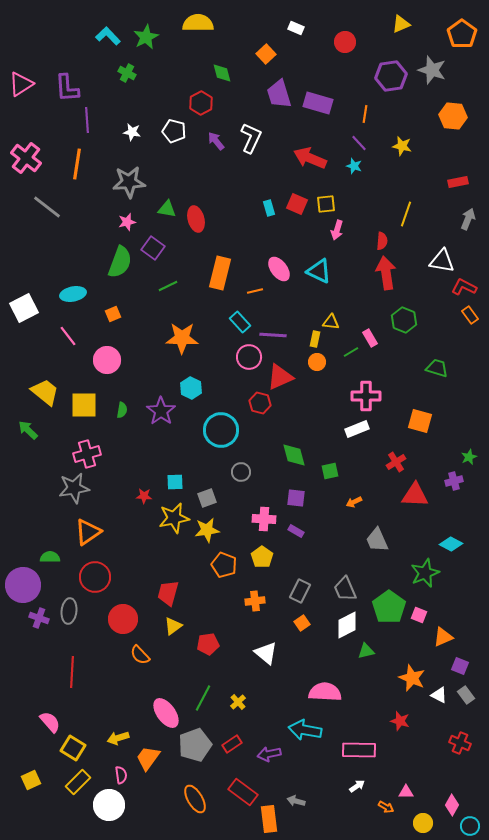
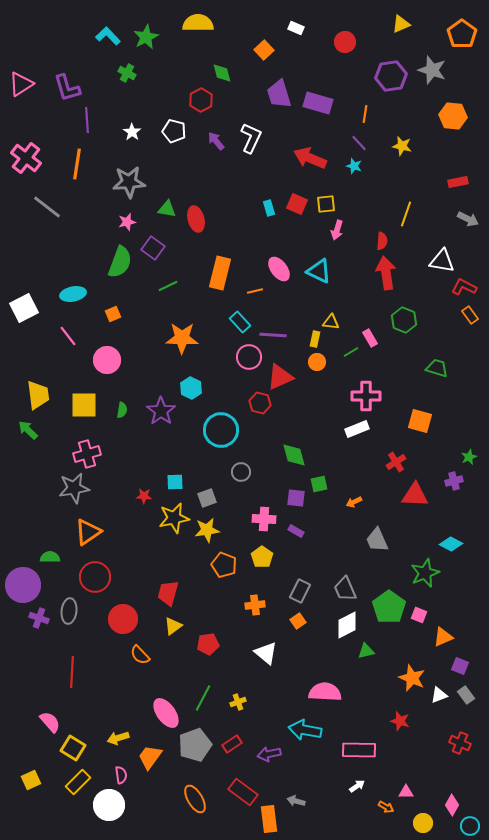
orange square at (266, 54): moved 2 px left, 4 px up
purple L-shape at (67, 88): rotated 12 degrees counterclockwise
red hexagon at (201, 103): moved 3 px up
white star at (132, 132): rotated 24 degrees clockwise
gray arrow at (468, 219): rotated 95 degrees clockwise
yellow trapezoid at (45, 392): moved 7 px left, 3 px down; rotated 44 degrees clockwise
green square at (330, 471): moved 11 px left, 13 px down
orange cross at (255, 601): moved 4 px down
orange square at (302, 623): moved 4 px left, 2 px up
white triangle at (439, 695): rotated 48 degrees counterclockwise
yellow cross at (238, 702): rotated 21 degrees clockwise
orange trapezoid at (148, 758): moved 2 px right, 1 px up
